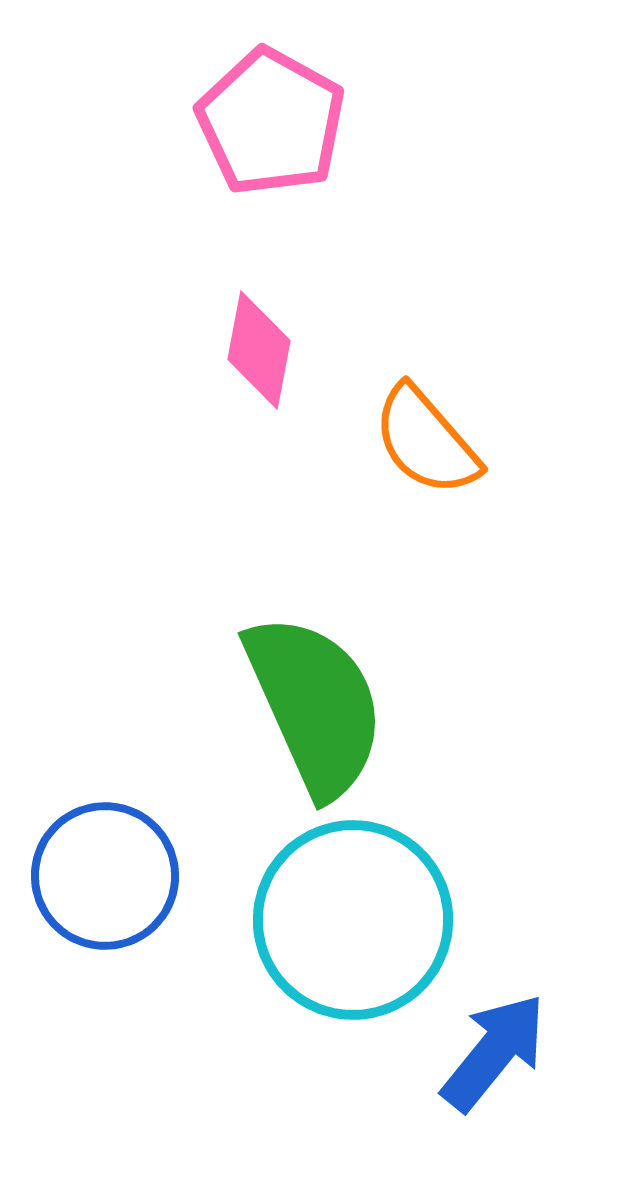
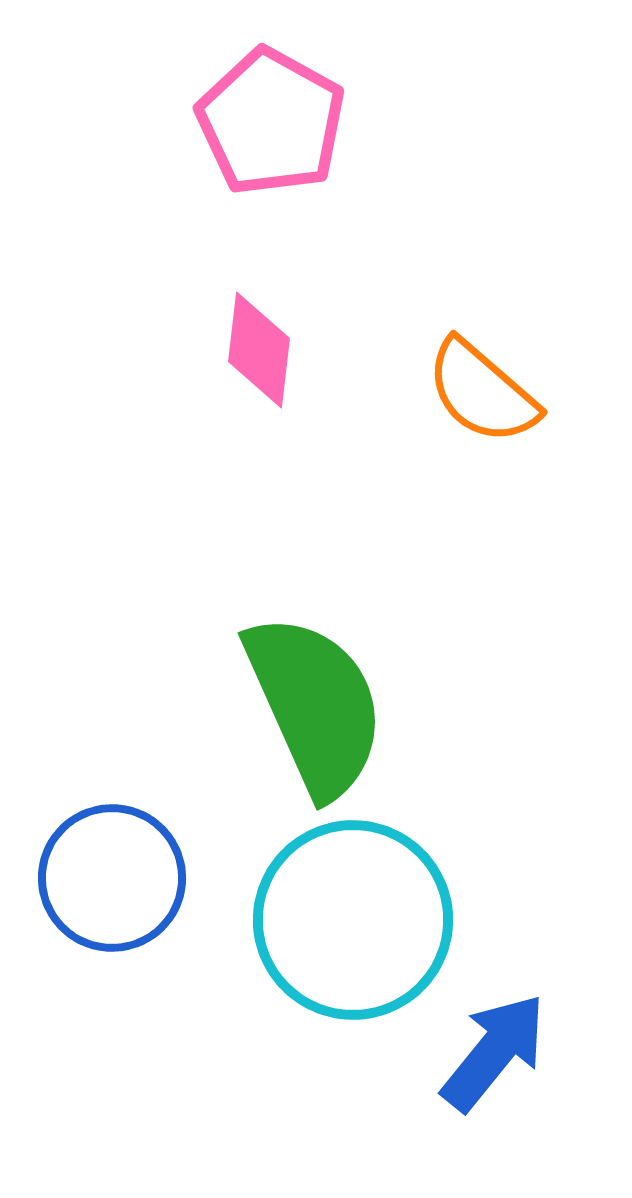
pink diamond: rotated 4 degrees counterclockwise
orange semicircle: moved 56 px right, 49 px up; rotated 8 degrees counterclockwise
blue circle: moved 7 px right, 2 px down
